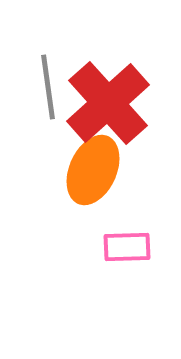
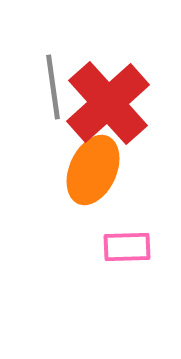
gray line: moved 5 px right
